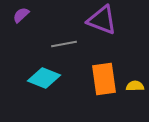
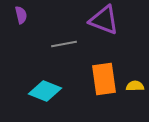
purple semicircle: rotated 120 degrees clockwise
purple triangle: moved 2 px right
cyan diamond: moved 1 px right, 13 px down
